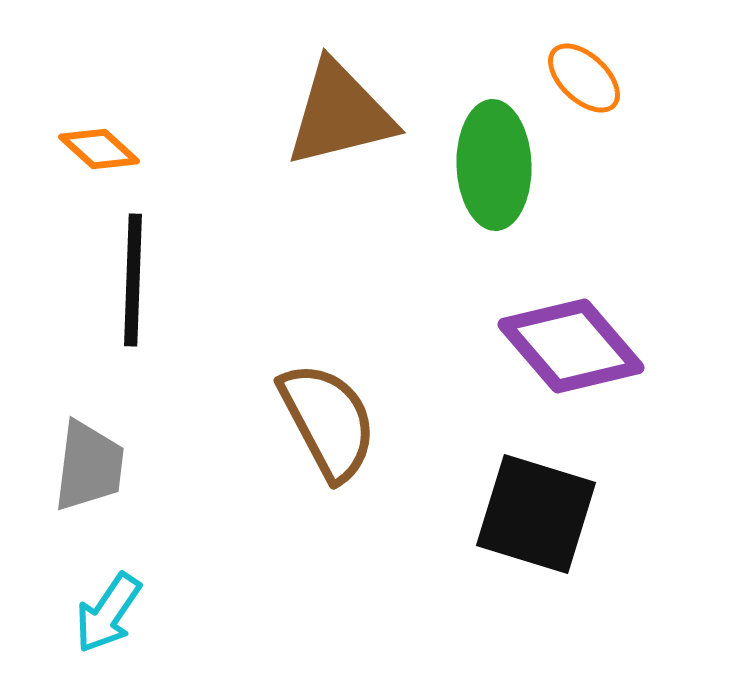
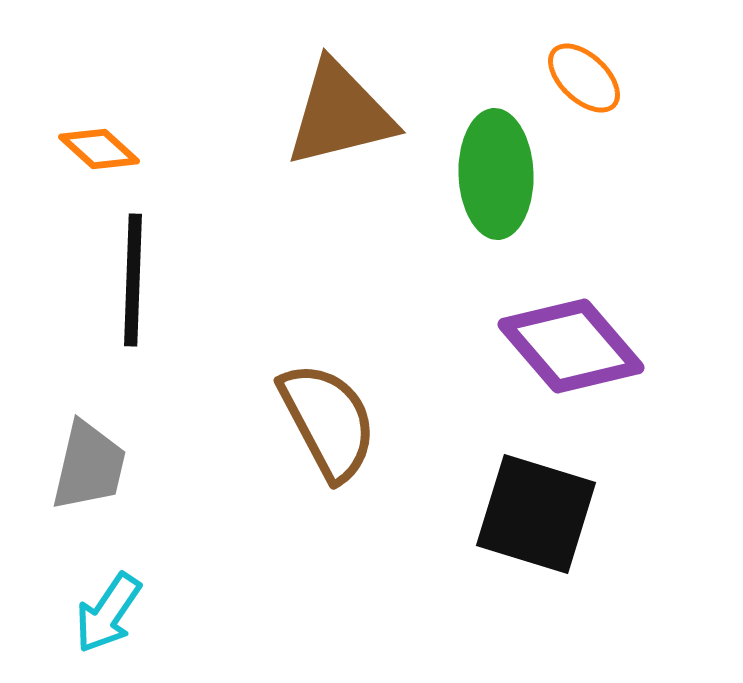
green ellipse: moved 2 px right, 9 px down
gray trapezoid: rotated 6 degrees clockwise
